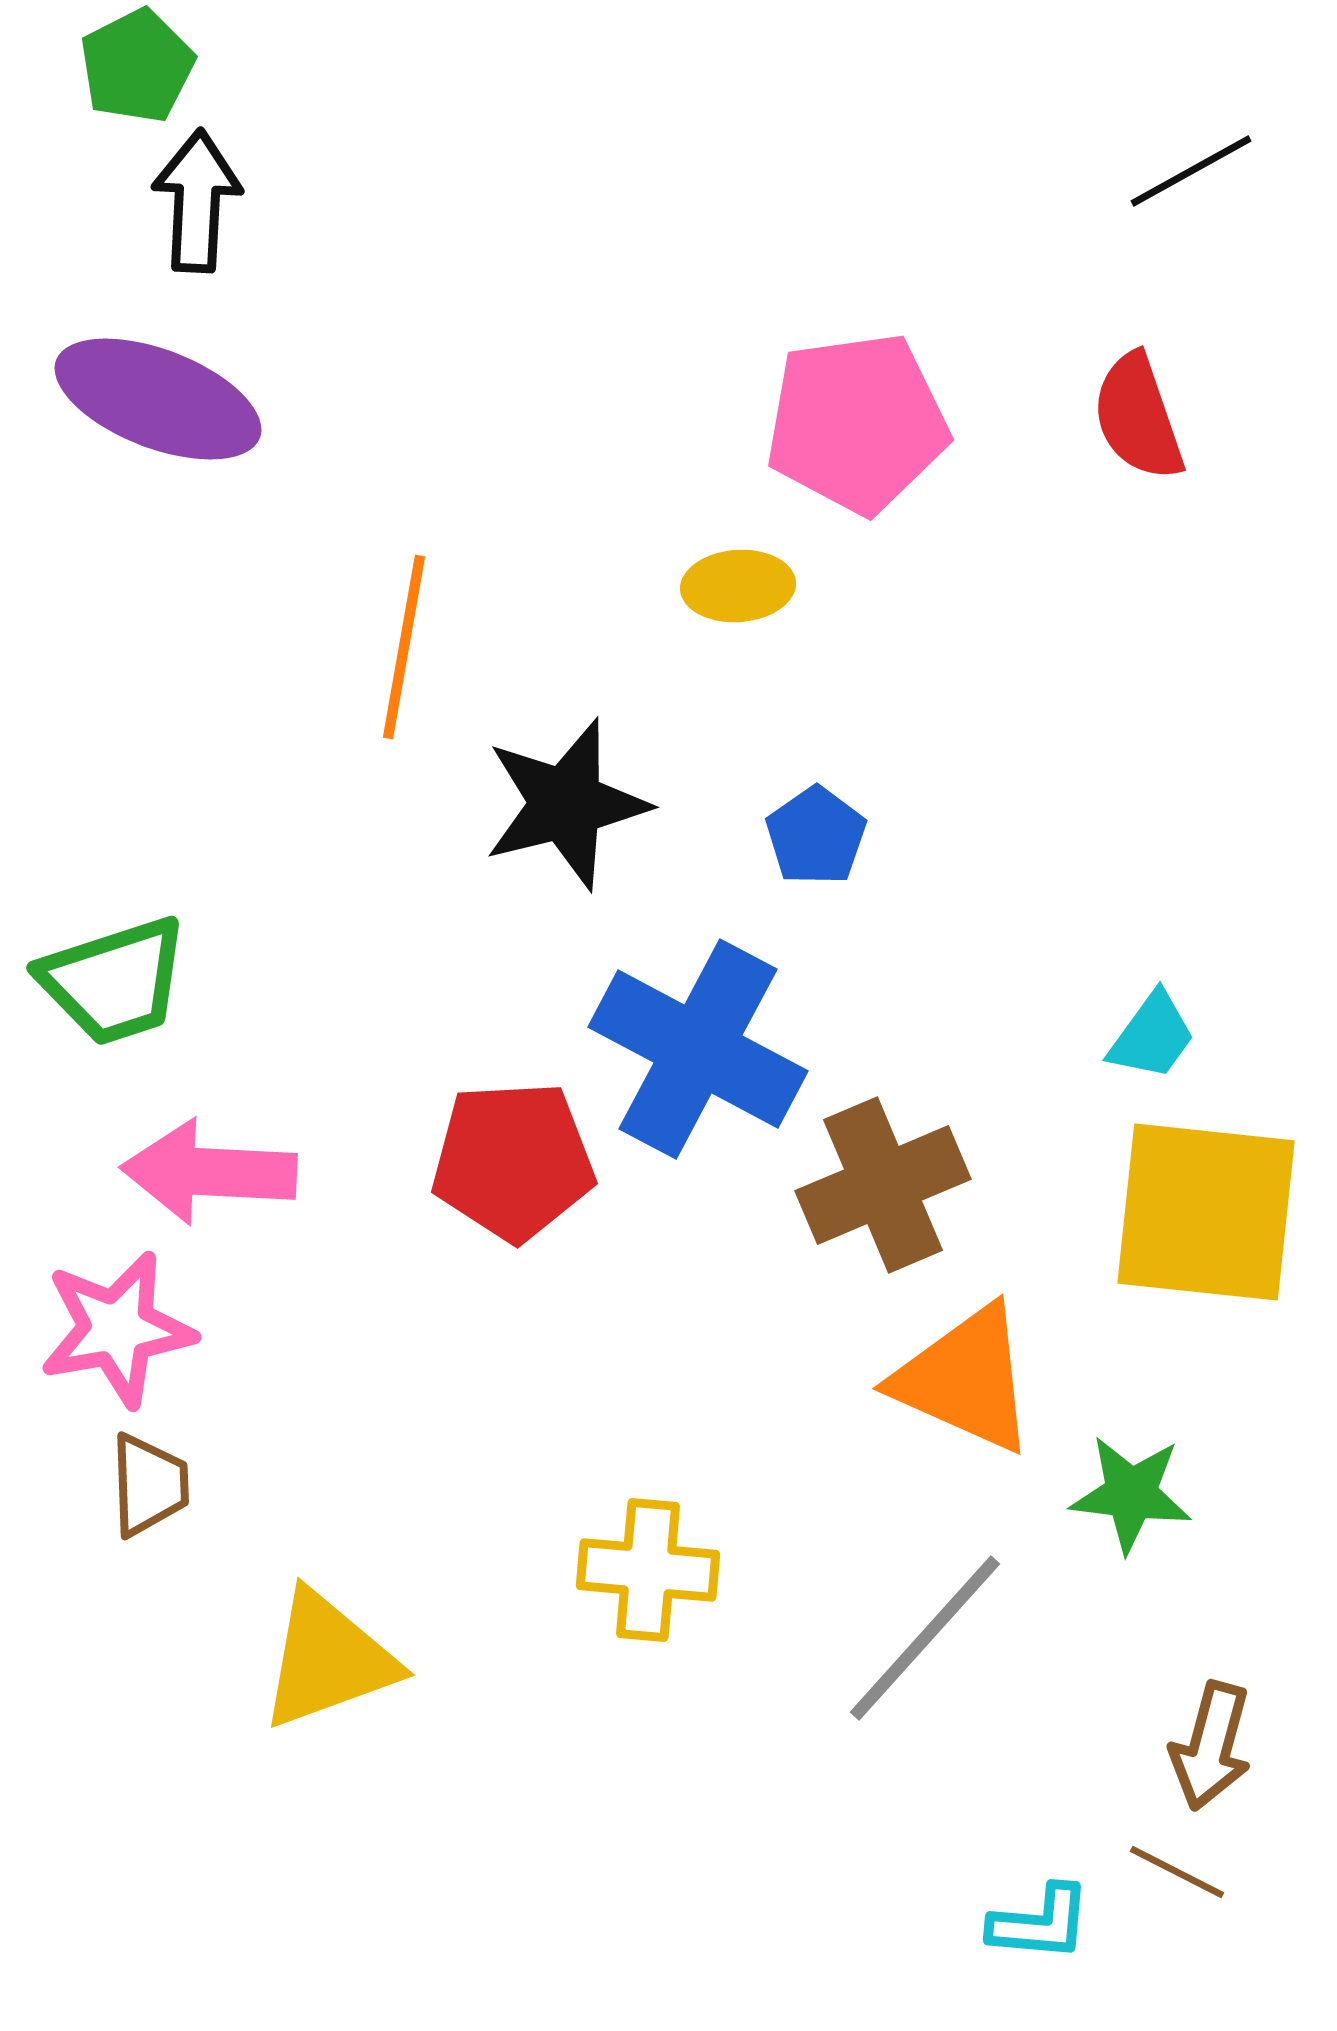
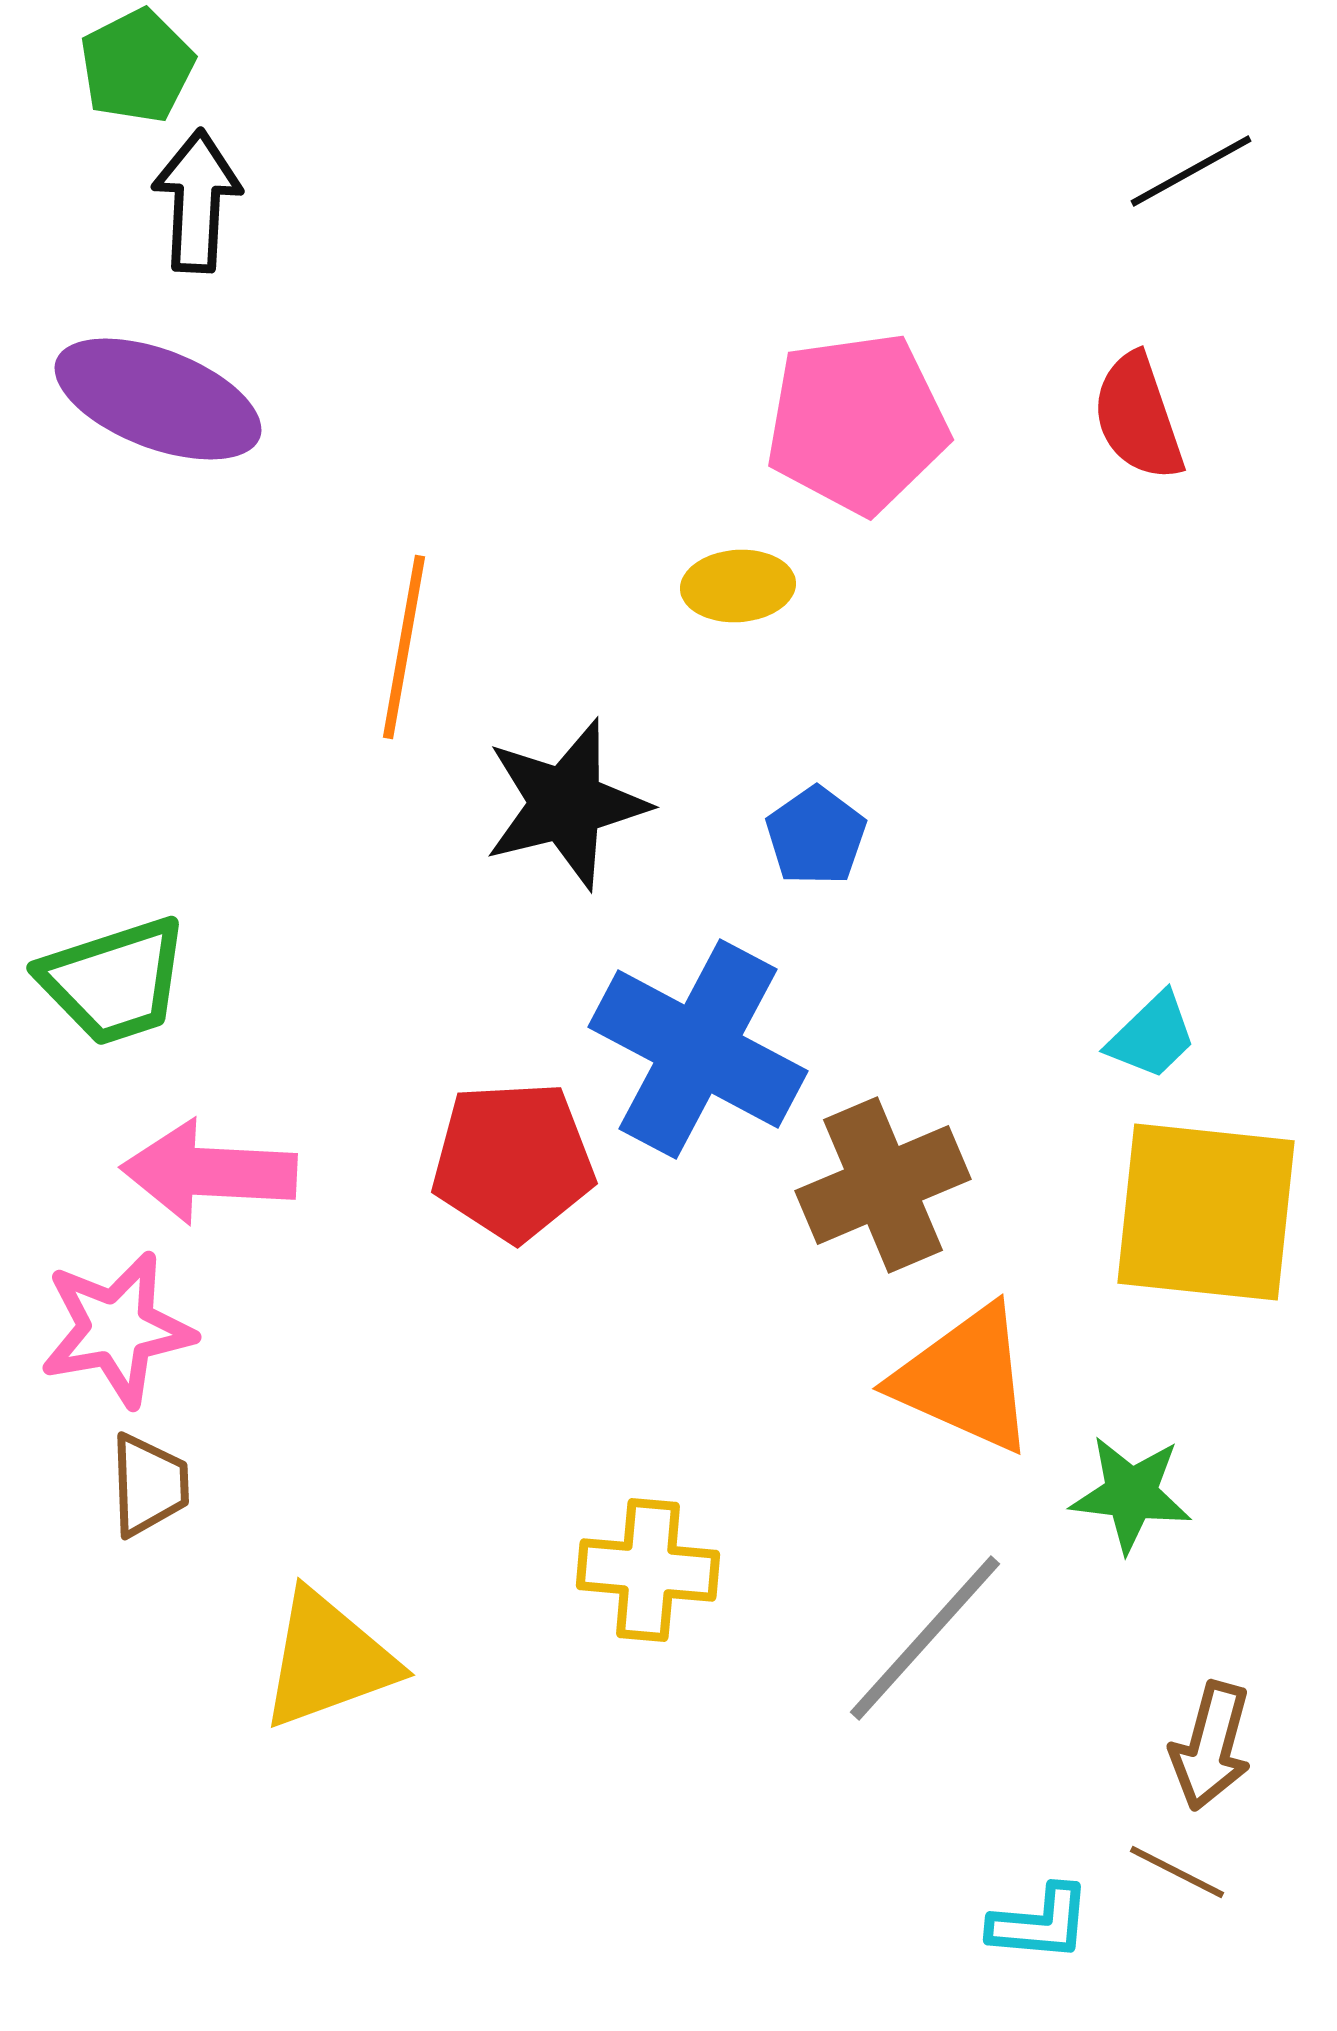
cyan trapezoid: rotated 10 degrees clockwise
